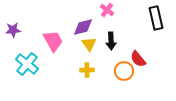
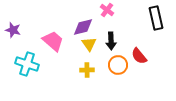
purple star: rotated 21 degrees clockwise
pink trapezoid: rotated 20 degrees counterclockwise
red semicircle: moved 1 px right, 3 px up
cyan cross: rotated 20 degrees counterclockwise
orange circle: moved 6 px left, 6 px up
